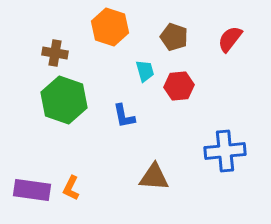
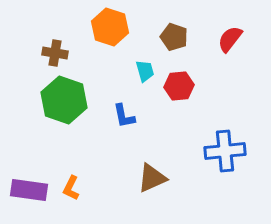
brown triangle: moved 2 px left, 1 px down; rotated 28 degrees counterclockwise
purple rectangle: moved 3 px left
